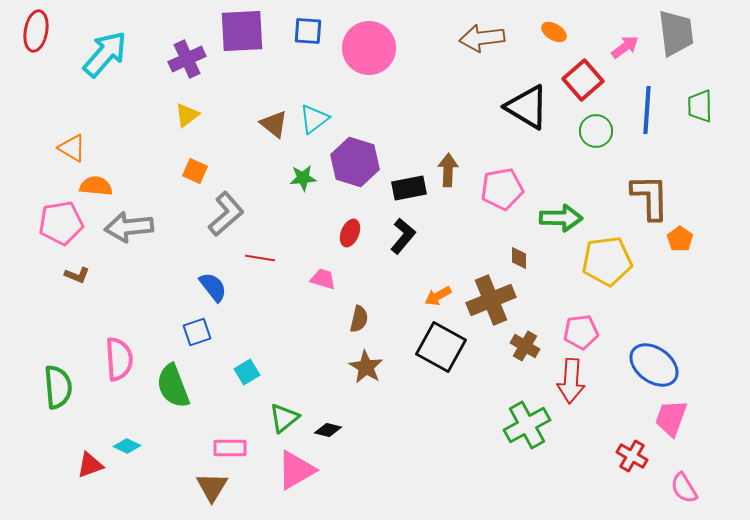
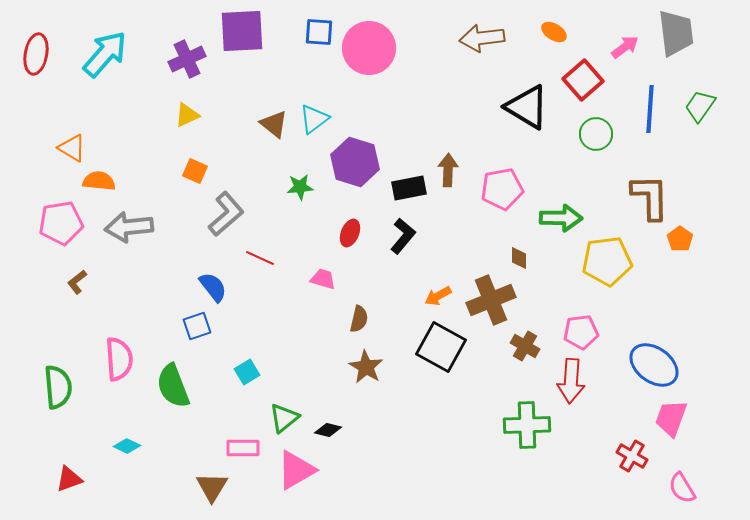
red ellipse at (36, 31): moved 23 px down
blue square at (308, 31): moved 11 px right, 1 px down
green trapezoid at (700, 106): rotated 36 degrees clockwise
blue line at (647, 110): moved 3 px right, 1 px up
yellow triangle at (187, 115): rotated 12 degrees clockwise
green circle at (596, 131): moved 3 px down
green star at (303, 178): moved 3 px left, 9 px down
orange semicircle at (96, 186): moved 3 px right, 5 px up
red line at (260, 258): rotated 16 degrees clockwise
brown L-shape at (77, 275): moved 7 px down; rotated 120 degrees clockwise
blue square at (197, 332): moved 6 px up
green cross at (527, 425): rotated 27 degrees clockwise
pink rectangle at (230, 448): moved 13 px right
red triangle at (90, 465): moved 21 px left, 14 px down
pink semicircle at (684, 488): moved 2 px left
